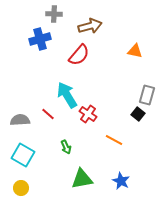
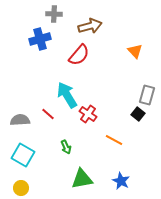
orange triangle: rotated 35 degrees clockwise
